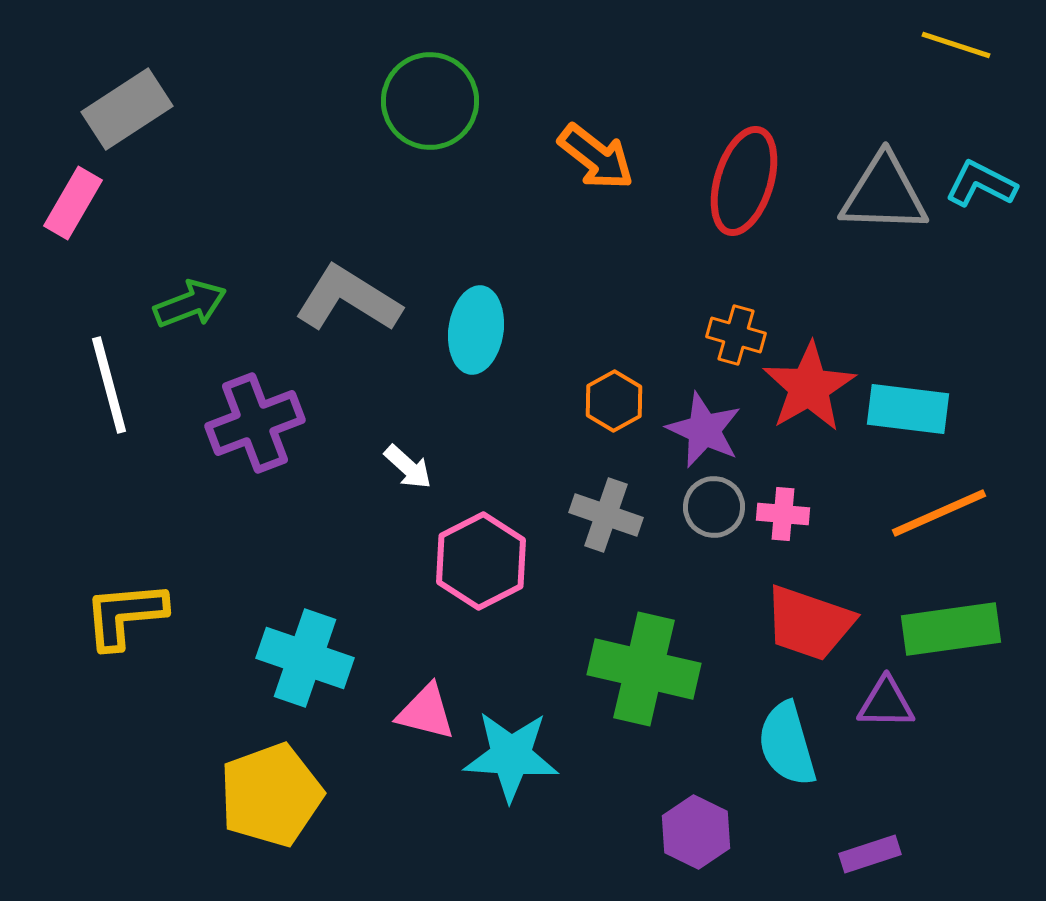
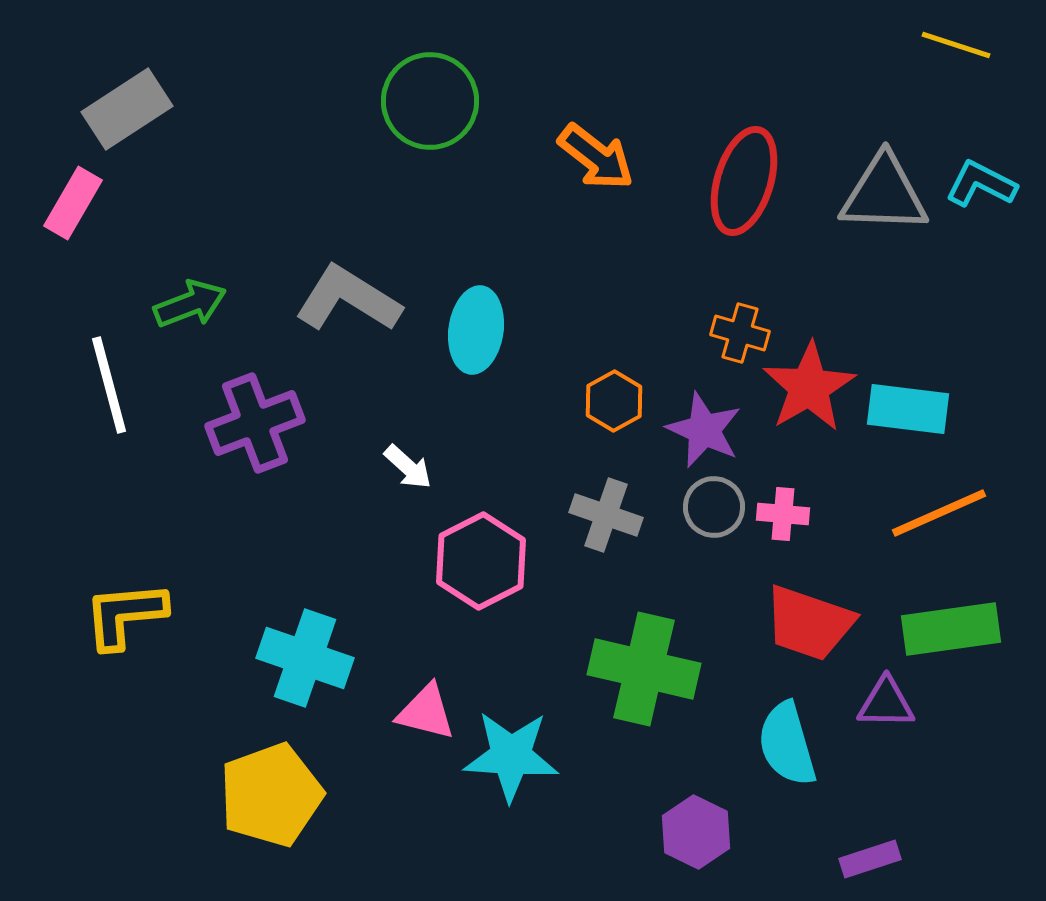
orange cross: moved 4 px right, 2 px up
purple rectangle: moved 5 px down
